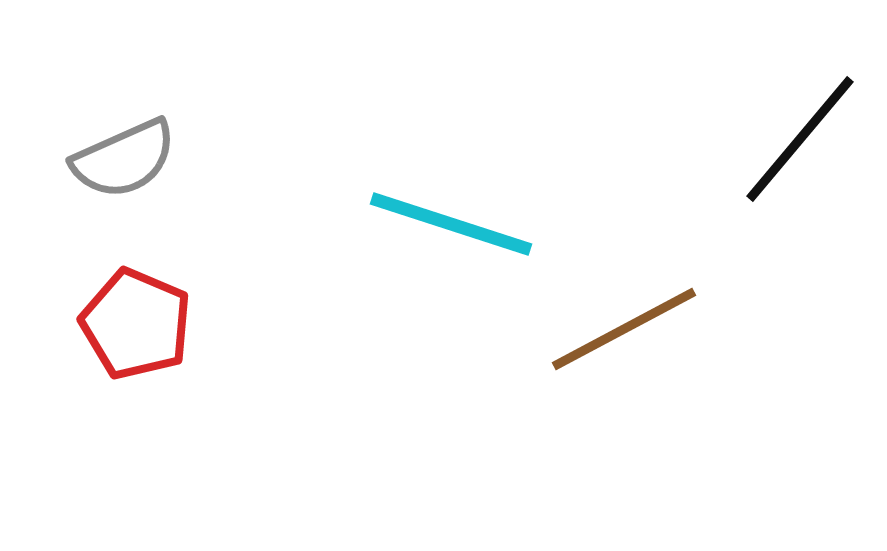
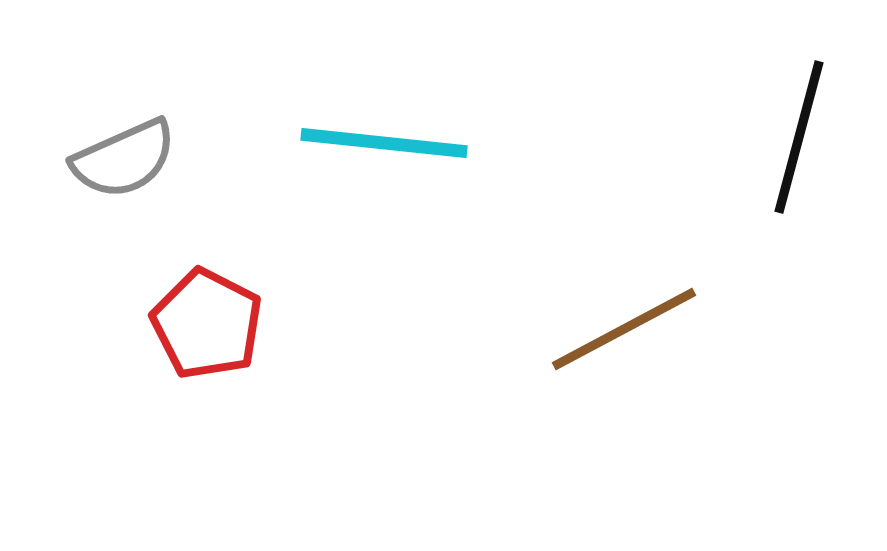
black line: moved 1 px left, 2 px up; rotated 25 degrees counterclockwise
cyan line: moved 67 px left, 81 px up; rotated 12 degrees counterclockwise
red pentagon: moved 71 px right; rotated 4 degrees clockwise
